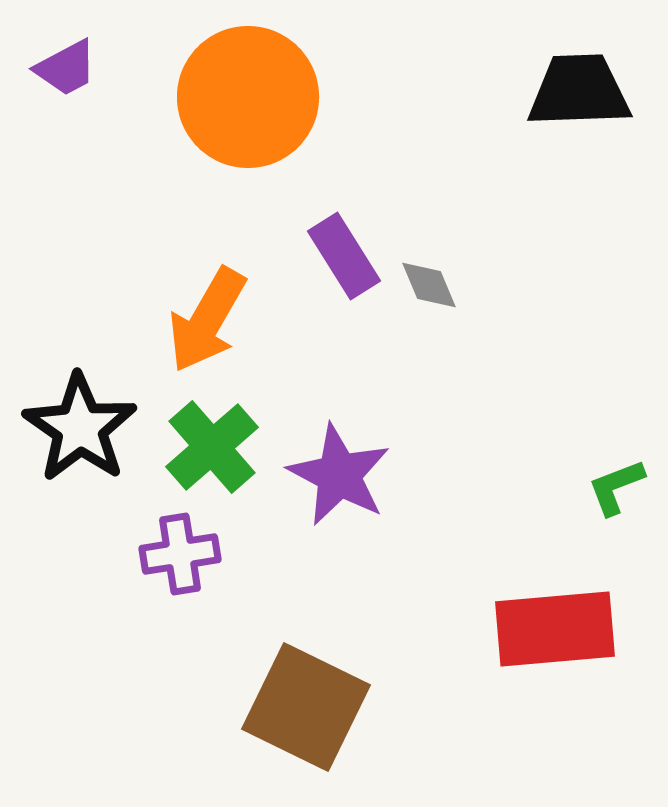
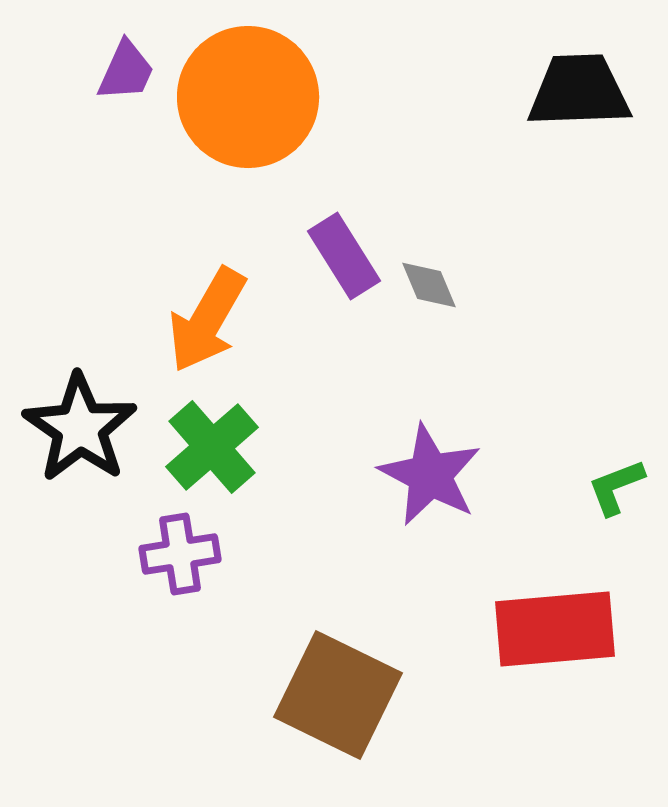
purple trapezoid: moved 60 px right, 3 px down; rotated 38 degrees counterclockwise
purple star: moved 91 px right
brown square: moved 32 px right, 12 px up
